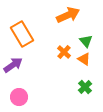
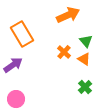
pink circle: moved 3 px left, 2 px down
